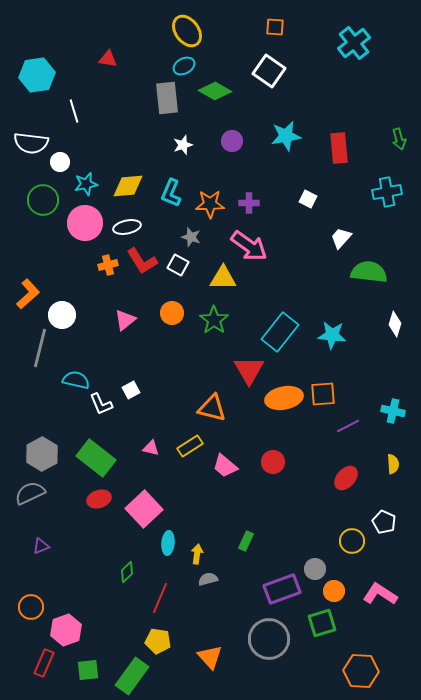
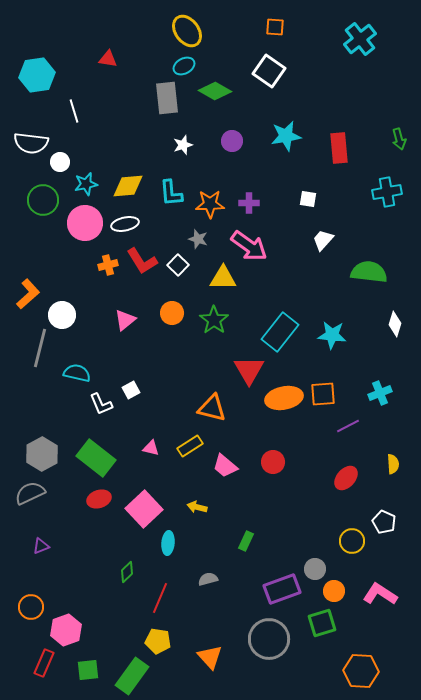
cyan cross at (354, 43): moved 6 px right, 4 px up
cyan L-shape at (171, 193): rotated 28 degrees counterclockwise
white square at (308, 199): rotated 18 degrees counterclockwise
white ellipse at (127, 227): moved 2 px left, 3 px up
gray star at (191, 237): moved 7 px right, 2 px down
white trapezoid at (341, 238): moved 18 px left, 2 px down
white square at (178, 265): rotated 15 degrees clockwise
cyan semicircle at (76, 380): moved 1 px right, 7 px up
cyan cross at (393, 411): moved 13 px left, 18 px up; rotated 35 degrees counterclockwise
yellow arrow at (197, 554): moved 47 px up; rotated 84 degrees counterclockwise
